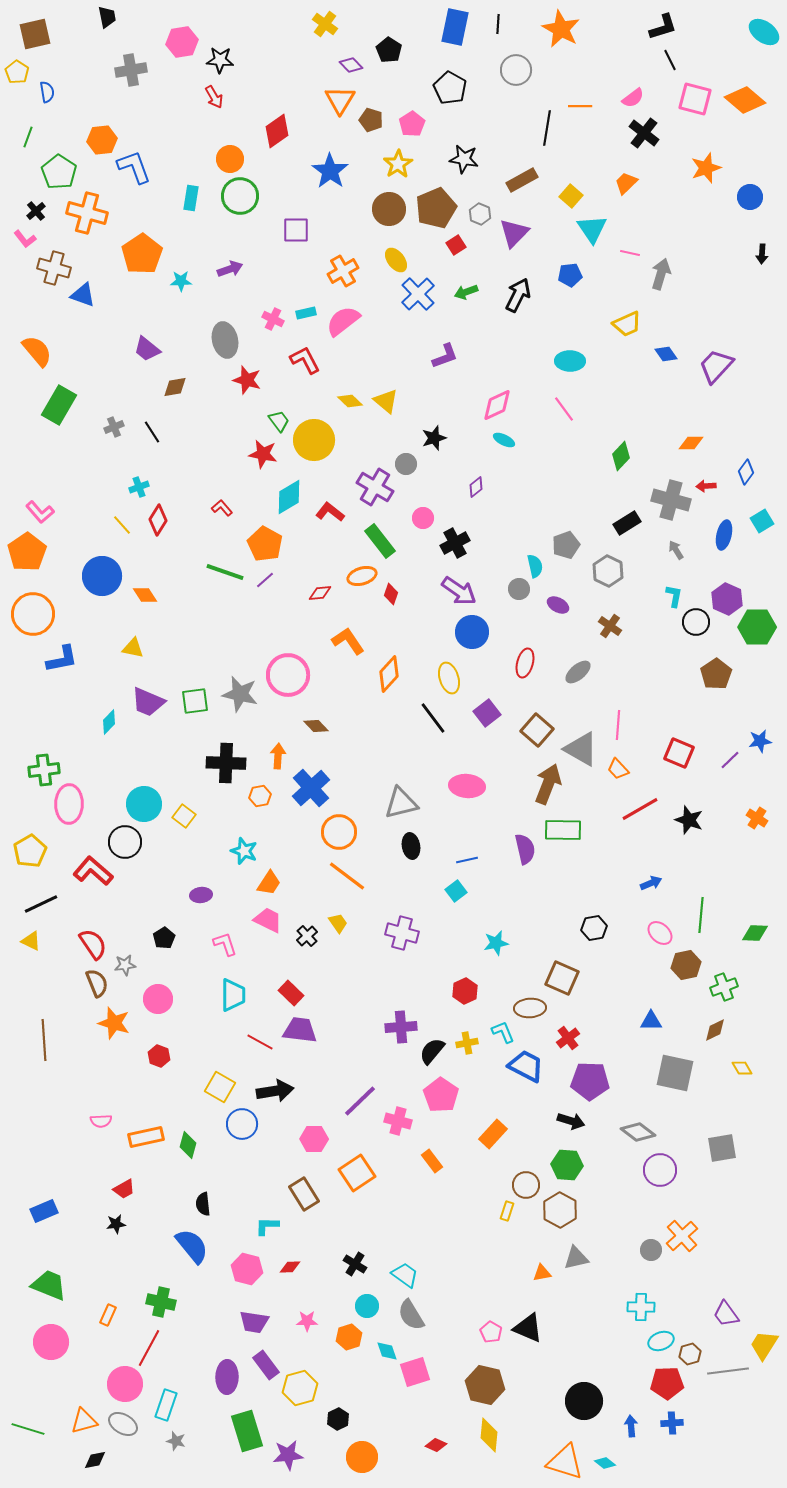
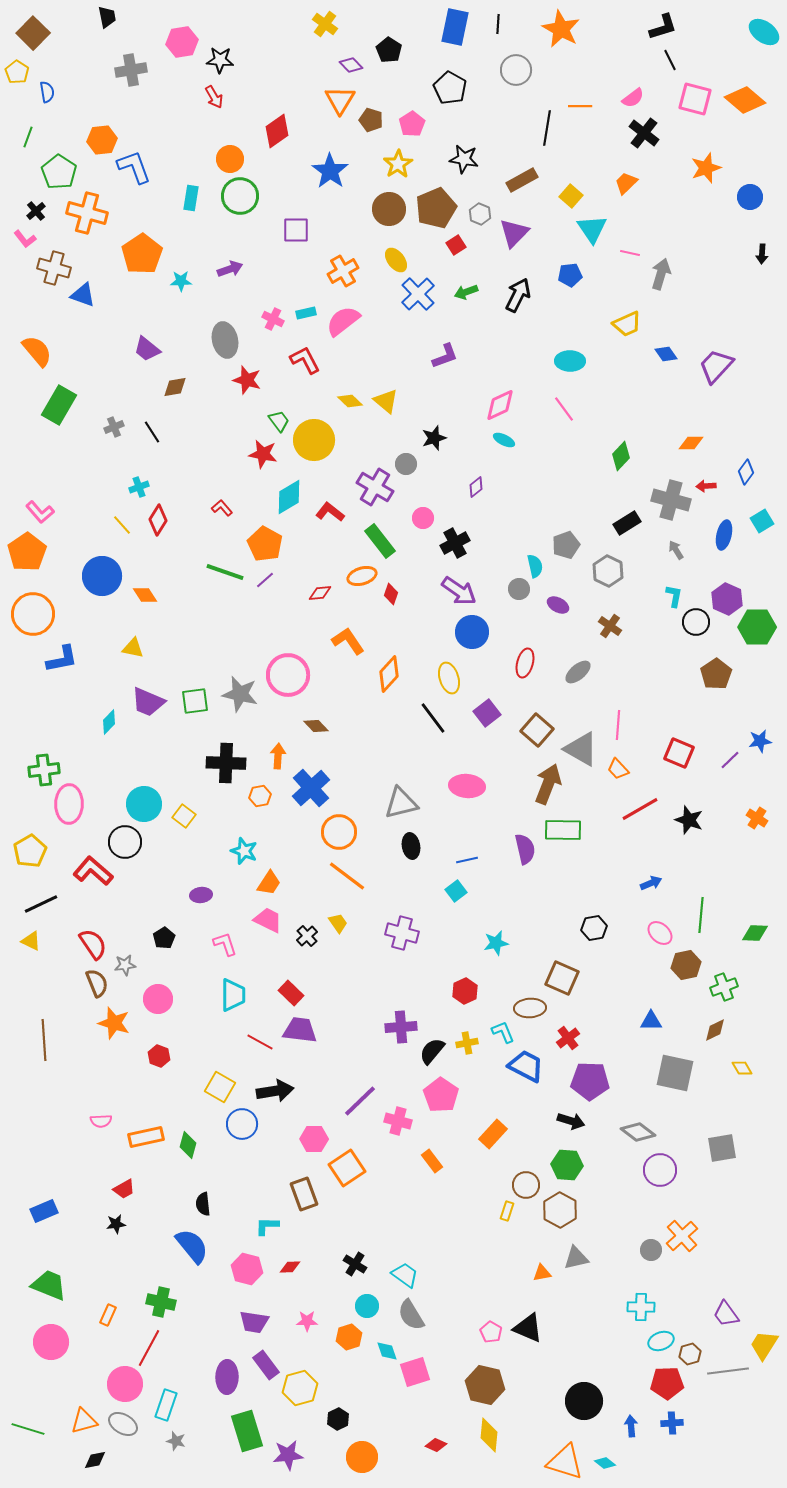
brown square at (35, 34): moved 2 px left, 1 px up; rotated 32 degrees counterclockwise
pink diamond at (497, 405): moved 3 px right
orange square at (357, 1173): moved 10 px left, 5 px up
brown rectangle at (304, 1194): rotated 12 degrees clockwise
